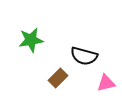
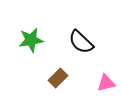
black semicircle: moved 3 px left, 14 px up; rotated 28 degrees clockwise
